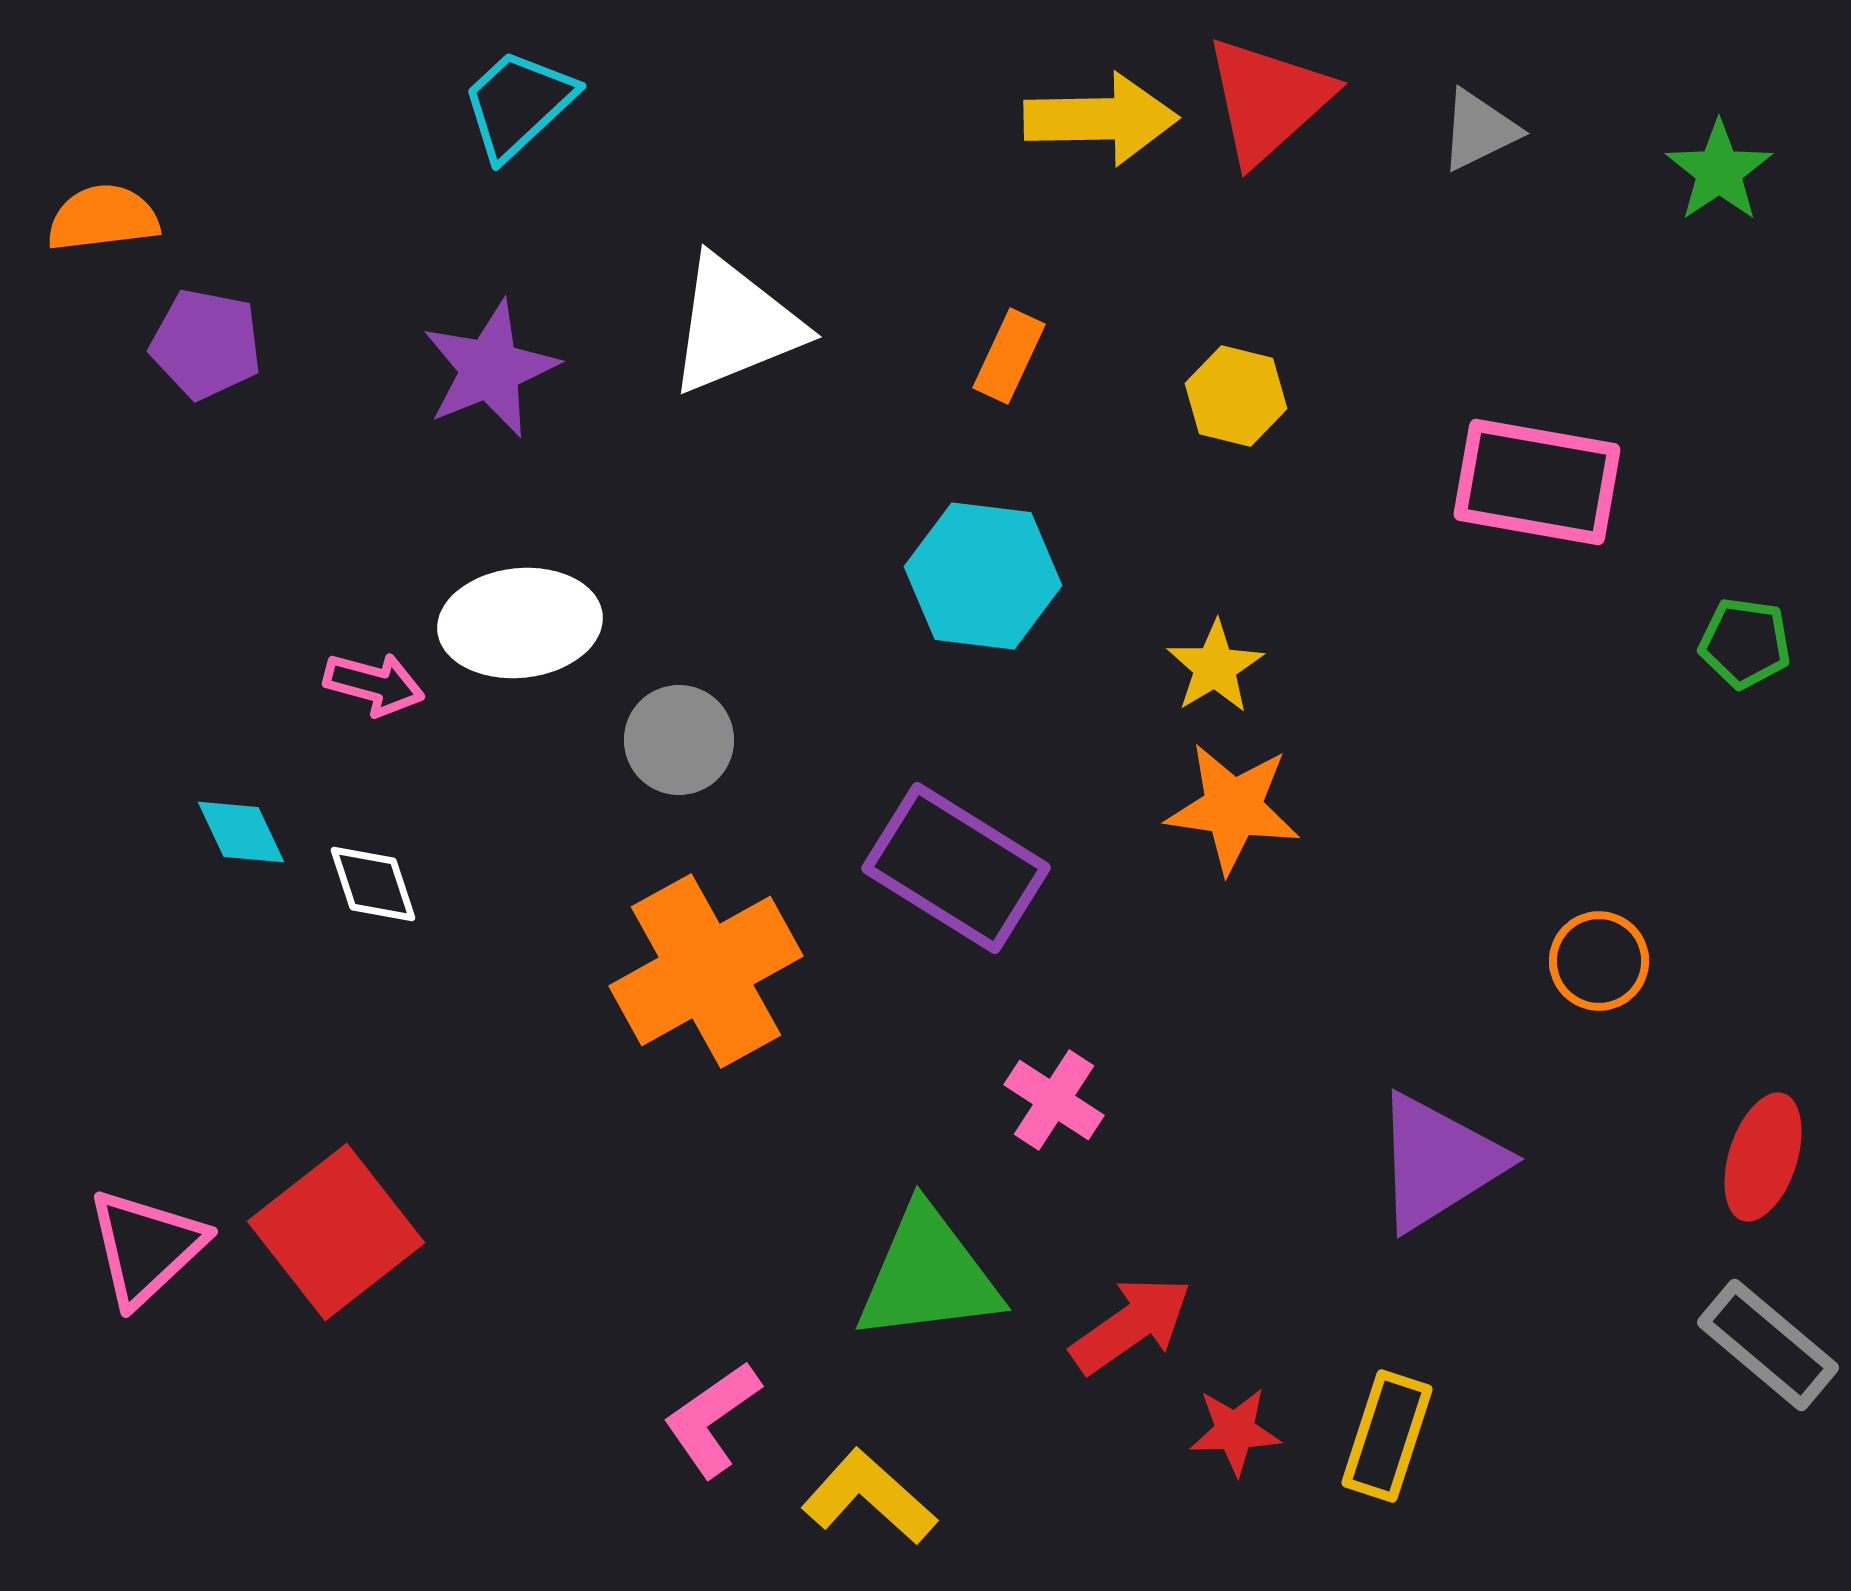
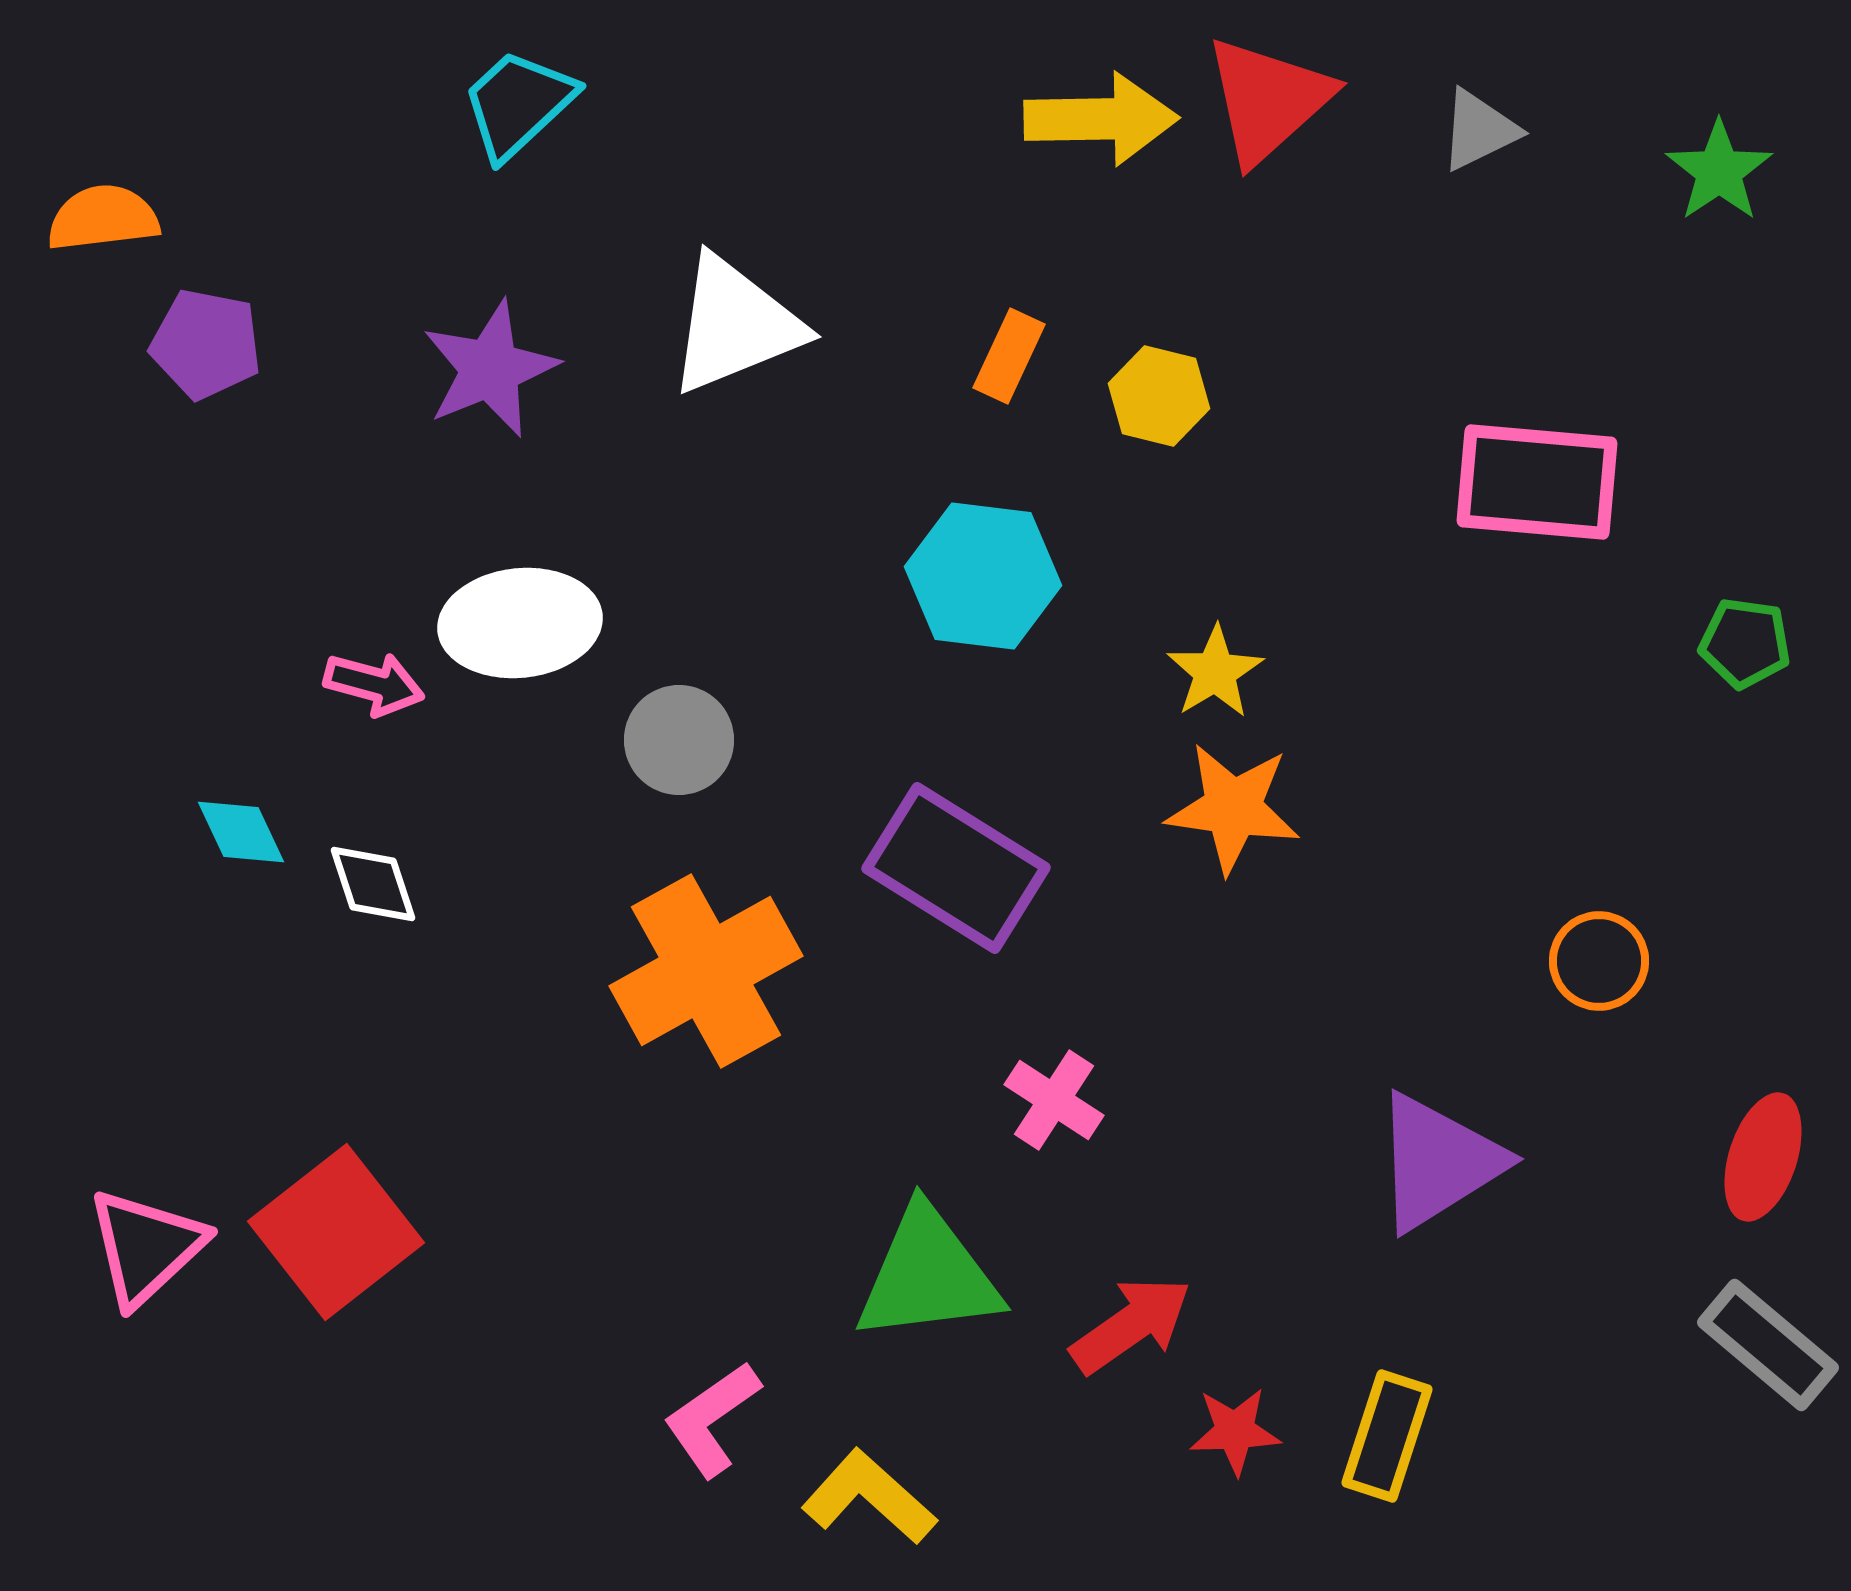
yellow hexagon: moved 77 px left
pink rectangle: rotated 5 degrees counterclockwise
yellow star: moved 5 px down
